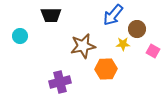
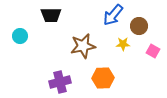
brown circle: moved 2 px right, 3 px up
orange hexagon: moved 3 px left, 9 px down
